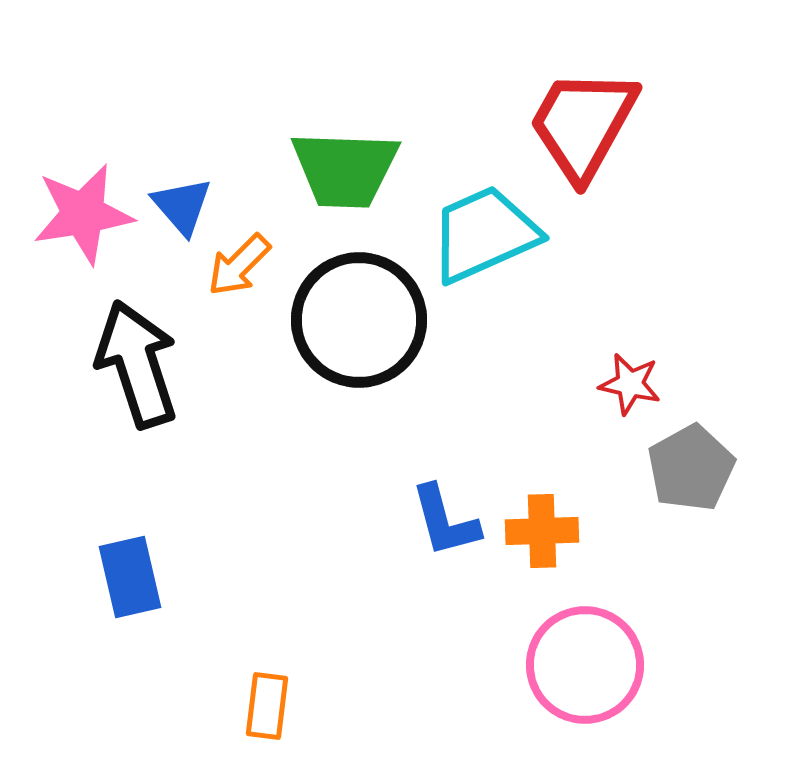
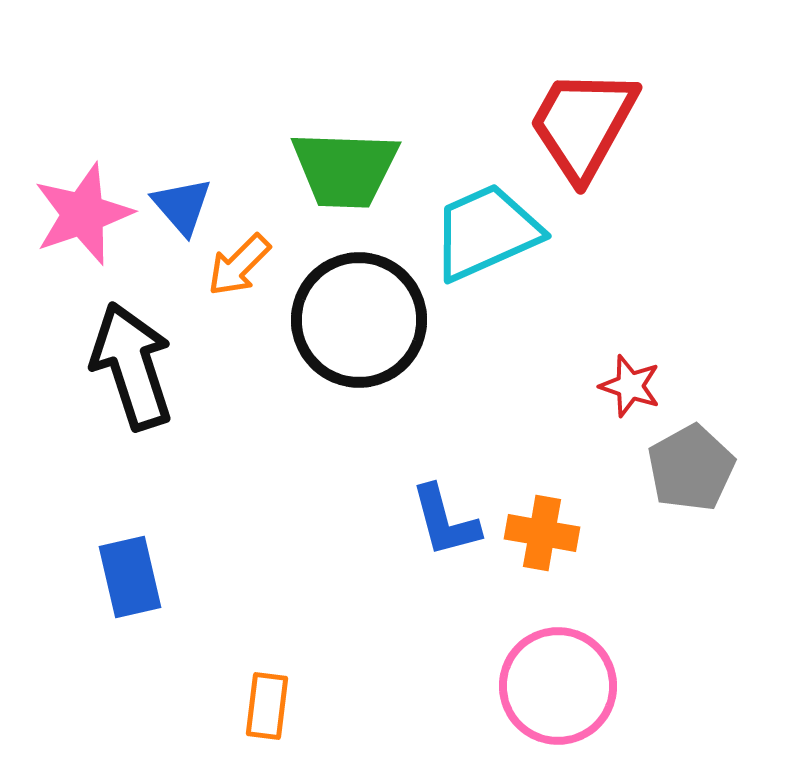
pink star: rotated 10 degrees counterclockwise
cyan trapezoid: moved 2 px right, 2 px up
black arrow: moved 5 px left, 2 px down
red star: moved 2 px down; rotated 6 degrees clockwise
orange cross: moved 2 px down; rotated 12 degrees clockwise
pink circle: moved 27 px left, 21 px down
